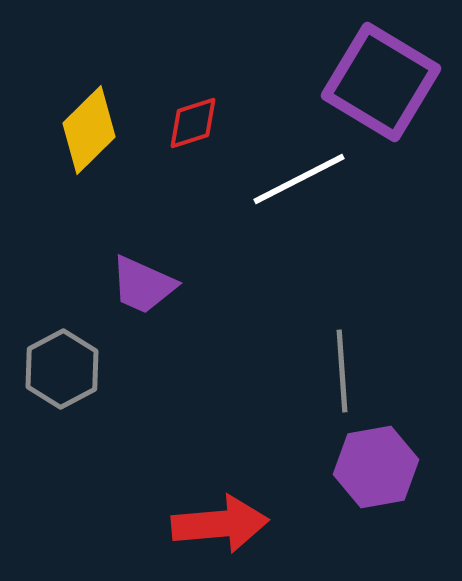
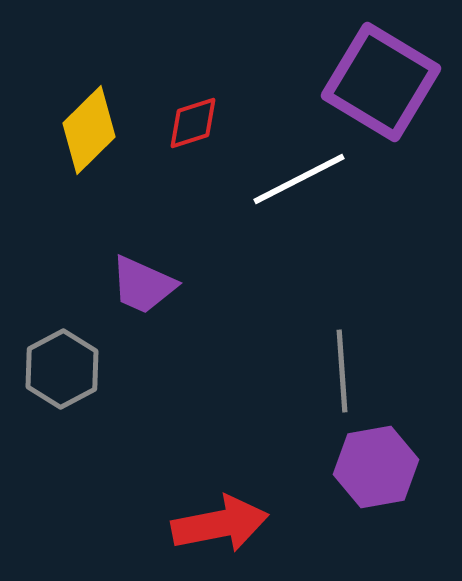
red arrow: rotated 6 degrees counterclockwise
